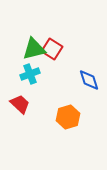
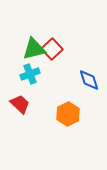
red square: rotated 15 degrees clockwise
orange hexagon: moved 3 px up; rotated 10 degrees counterclockwise
